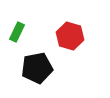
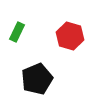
black pentagon: moved 11 px down; rotated 12 degrees counterclockwise
